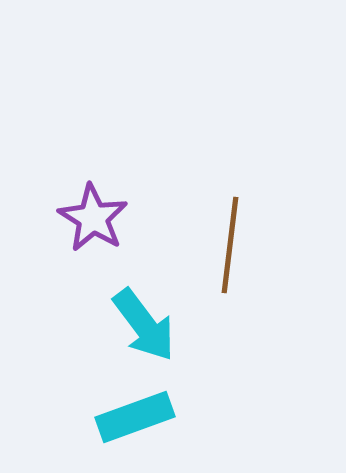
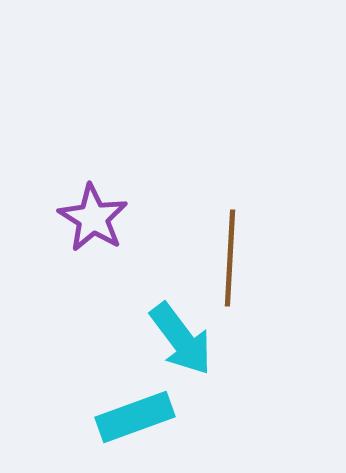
brown line: moved 13 px down; rotated 4 degrees counterclockwise
cyan arrow: moved 37 px right, 14 px down
